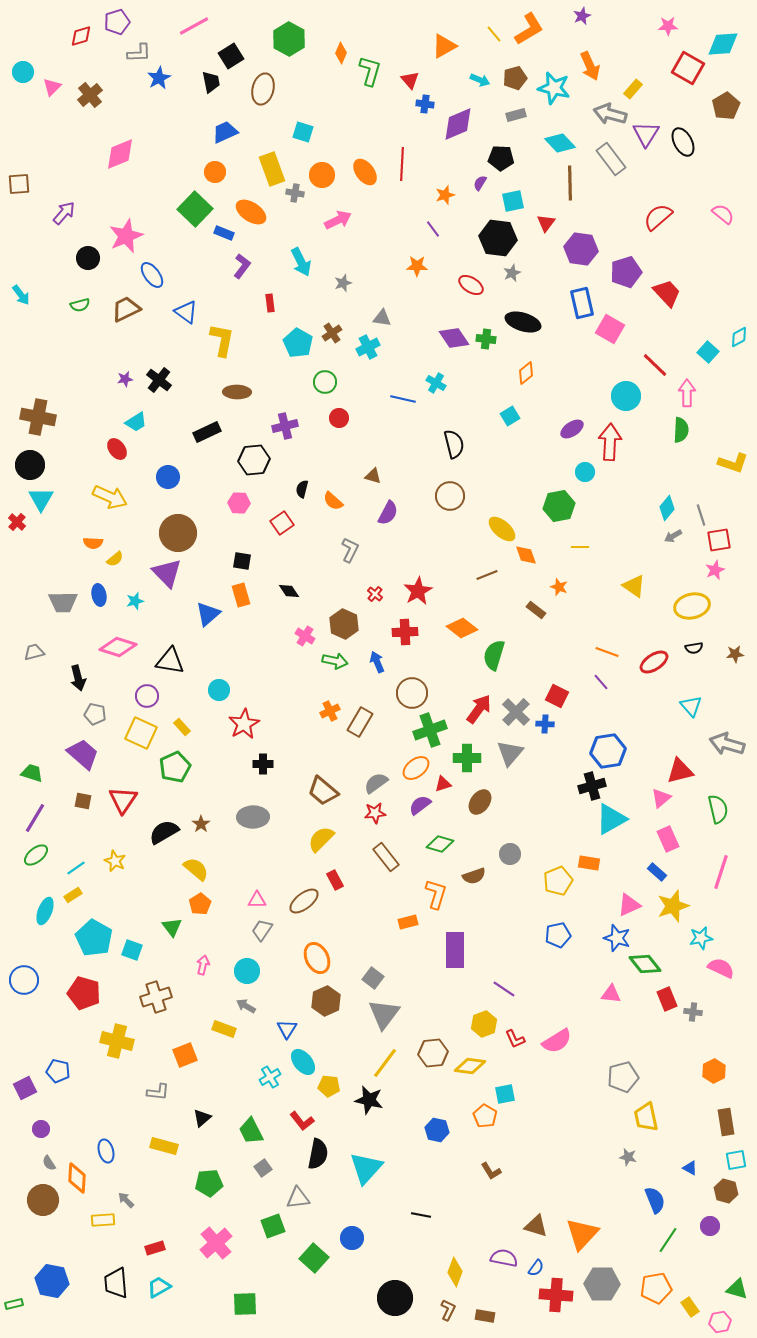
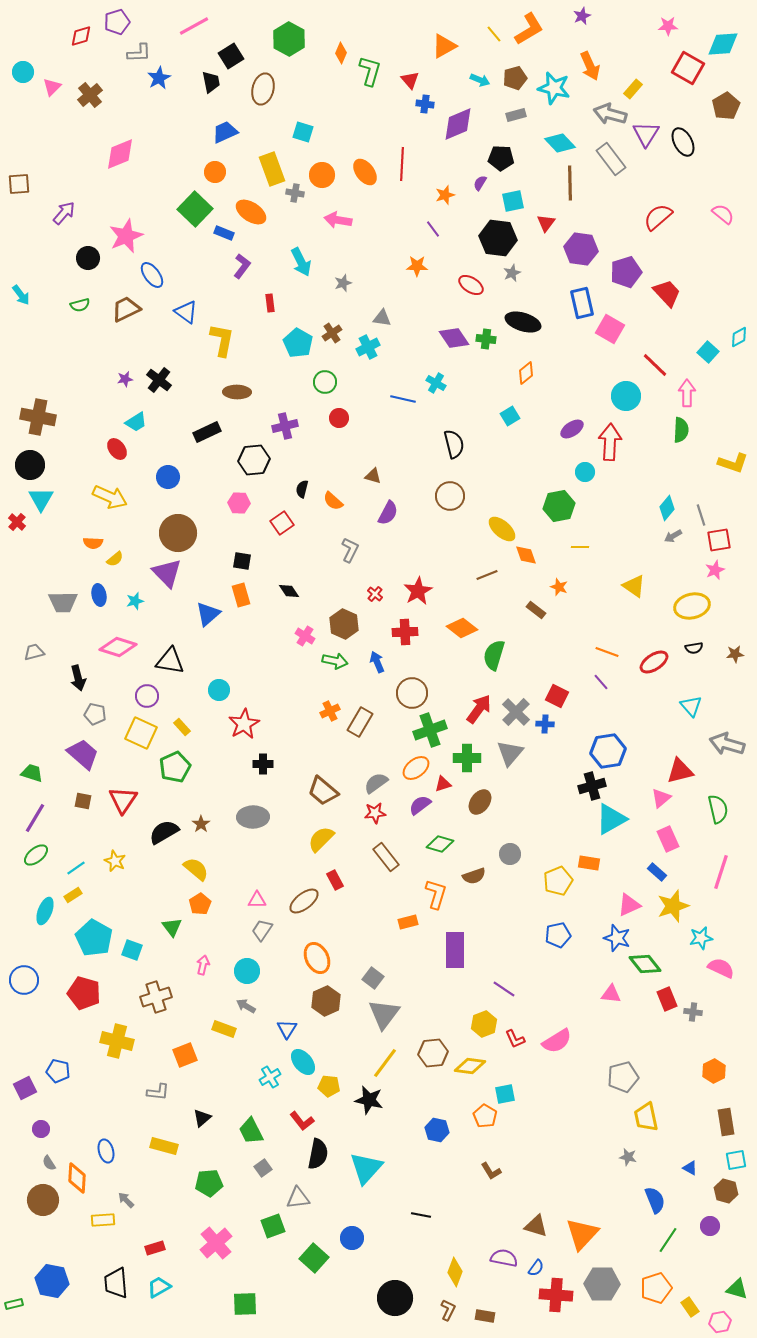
pink arrow at (338, 220): rotated 144 degrees counterclockwise
orange pentagon at (656, 1288): rotated 8 degrees counterclockwise
